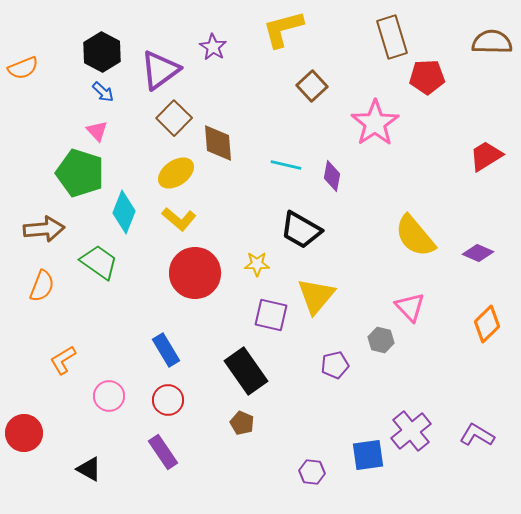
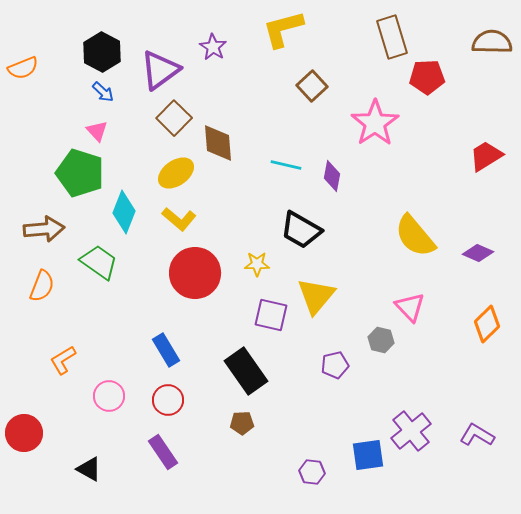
brown pentagon at (242, 423): rotated 25 degrees counterclockwise
